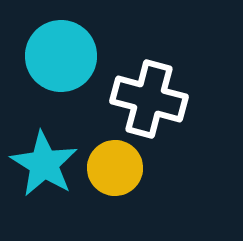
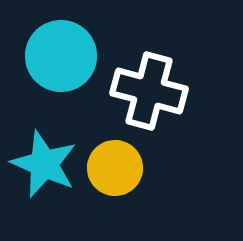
white cross: moved 8 px up
cyan star: rotated 8 degrees counterclockwise
